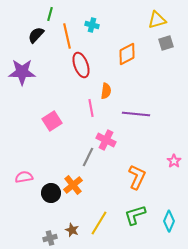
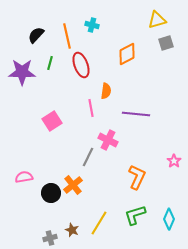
green line: moved 49 px down
pink cross: moved 2 px right
cyan diamond: moved 2 px up
